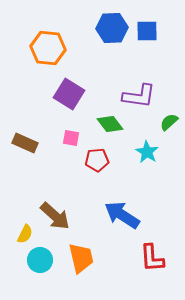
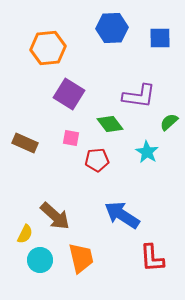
blue square: moved 13 px right, 7 px down
orange hexagon: rotated 12 degrees counterclockwise
